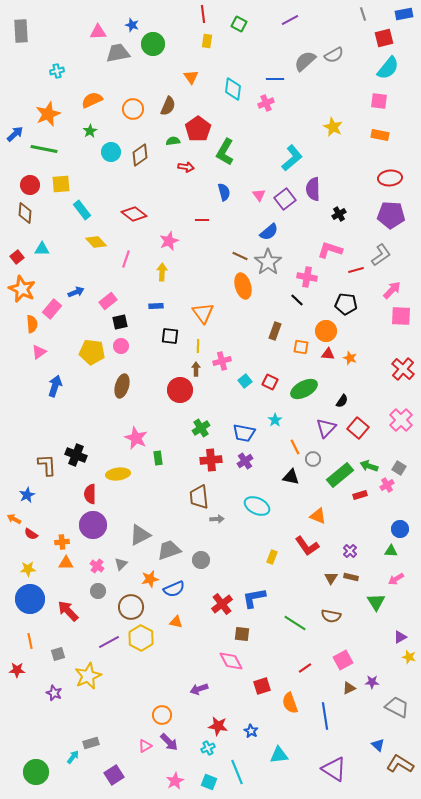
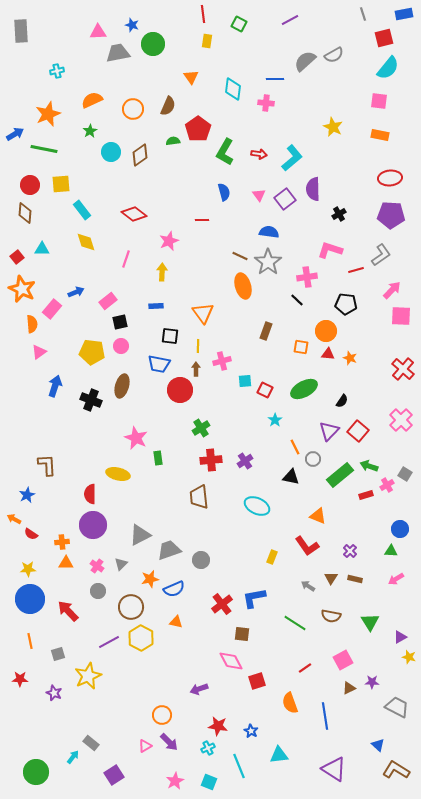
pink cross at (266, 103): rotated 28 degrees clockwise
blue arrow at (15, 134): rotated 12 degrees clockwise
red arrow at (186, 167): moved 73 px right, 13 px up
blue semicircle at (269, 232): rotated 132 degrees counterclockwise
yellow diamond at (96, 242): moved 10 px left; rotated 25 degrees clockwise
pink cross at (307, 277): rotated 18 degrees counterclockwise
brown rectangle at (275, 331): moved 9 px left
cyan square at (245, 381): rotated 32 degrees clockwise
red square at (270, 382): moved 5 px left, 8 px down
purple triangle at (326, 428): moved 3 px right, 3 px down
red square at (358, 428): moved 3 px down
blue trapezoid at (244, 433): moved 85 px left, 69 px up
black cross at (76, 455): moved 15 px right, 55 px up
gray square at (399, 468): moved 6 px right, 6 px down
yellow ellipse at (118, 474): rotated 20 degrees clockwise
red rectangle at (360, 495): moved 6 px right
gray arrow at (217, 519): moved 91 px right, 67 px down; rotated 144 degrees counterclockwise
brown rectangle at (351, 577): moved 4 px right, 2 px down
green triangle at (376, 602): moved 6 px left, 20 px down
red star at (17, 670): moved 3 px right, 9 px down
red square at (262, 686): moved 5 px left, 5 px up
gray rectangle at (91, 743): rotated 56 degrees clockwise
brown L-shape at (400, 764): moved 4 px left, 6 px down
cyan line at (237, 772): moved 2 px right, 6 px up
